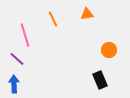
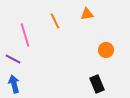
orange line: moved 2 px right, 2 px down
orange circle: moved 3 px left
purple line: moved 4 px left; rotated 14 degrees counterclockwise
black rectangle: moved 3 px left, 4 px down
blue arrow: rotated 12 degrees counterclockwise
